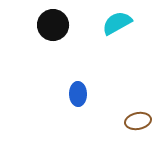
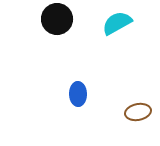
black circle: moved 4 px right, 6 px up
brown ellipse: moved 9 px up
